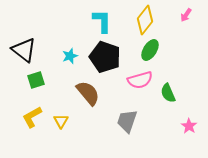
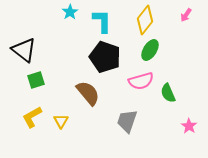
cyan star: moved 44 px up; rotated 14 degrees counterclockwise
pink semicircle: moved 1 px right, 1 px down
